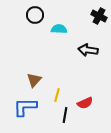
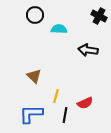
brown triangle: moved 4 px up; rotated 28 degrees counterclockwise
yellow line: moved 1 px left, 1 px down
blue L-shape: moved 6 px right, 7 px down
